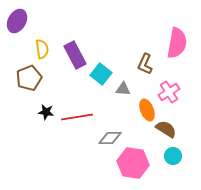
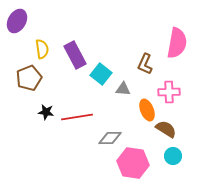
pink cross: rotated 30 degrees clockwise
